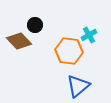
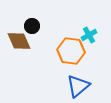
black circle: moved 3 px left, 1 px down
brown diamond: rotated 20 degrees clockwise
orange hexagon: moved 2 px right
